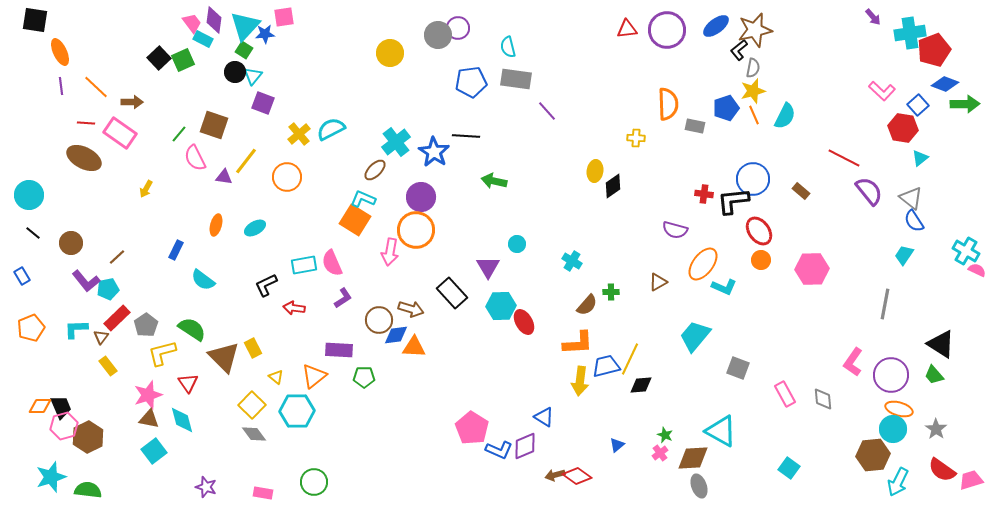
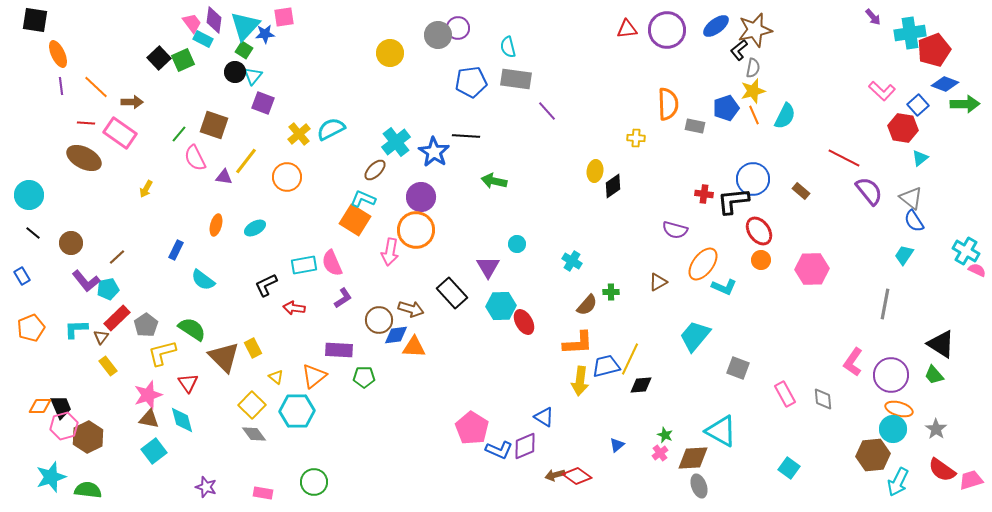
orange ellipse at (60, 52): moved 2 px left, 2 px down
